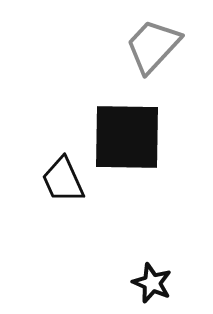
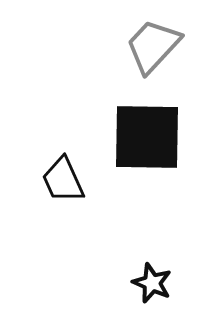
black square: moved 20 px right
